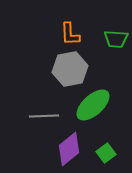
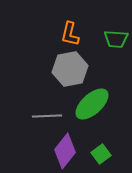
orange L-shape: rotated 15 degrees clockwise
green ellipse: moved 1 px left, 1 px up
gray line: moved 3 px right
purple diamond: moved 4 px left, 2 px down; rotated 12 degrees counterclockwise
green square: moved 5 px left, 1 px down
